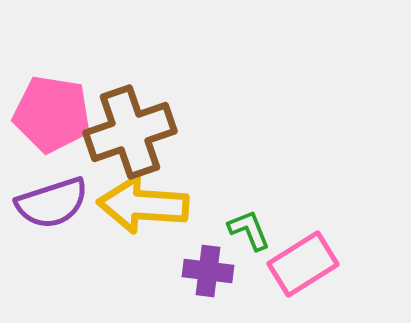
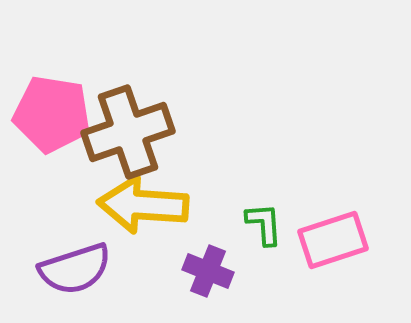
brown cross: moved 2 px left
purple semicircle: moved 23 px right, 66 px down
green L-shape: moved 15 px right, 6 px up; rotated 18 degrees clockwise
pink rectangle: moved 30 px right, 24 px up; rotated 14 degrees clockwise
purple cross: rotated 15 degrees clockwise
